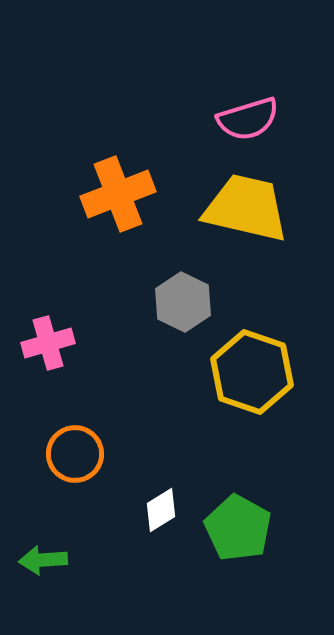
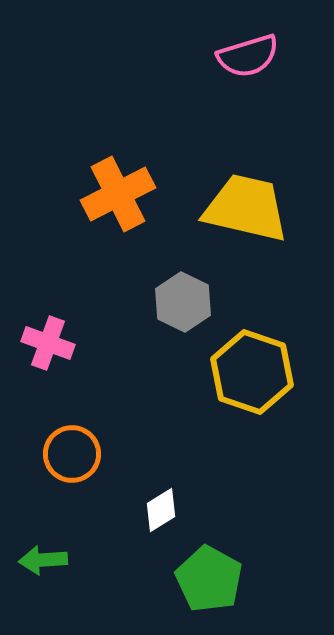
pink semicircle: moved 63 px up
orange cross: rotated 6 degrees counterclockwise
pink cross: rotated 36 degrees clockwise
orange circle: moved 3 px left
green pentagon: moved 29 px left, 51 px down
